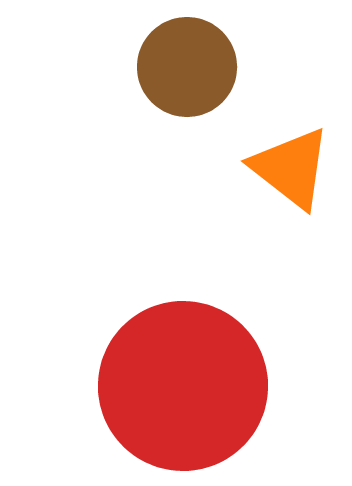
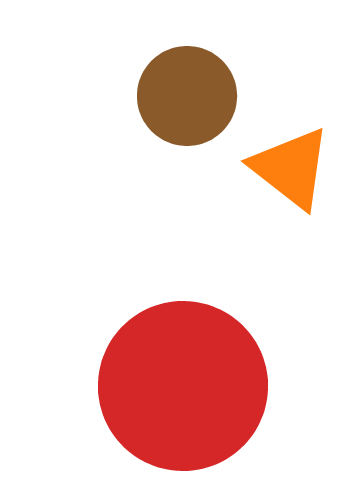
brown circle: moved 29 px down
